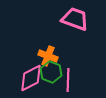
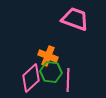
green hexagon: rotated 15 degrees counterclockwise
pink diamond: rotated 16 degrees counterclockwise
